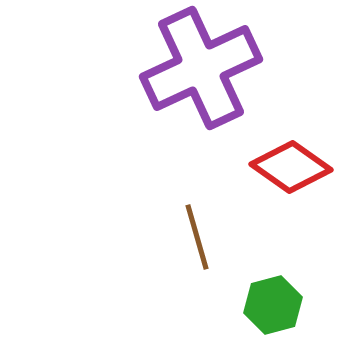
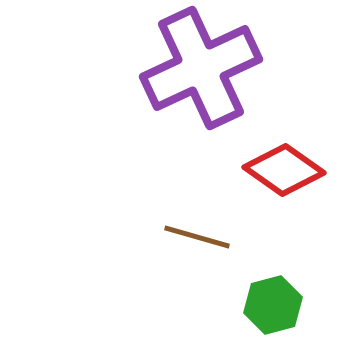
red diamond: moved 7 px left, 3 px down
brown line: rotated 58 degrees counterclockwise
